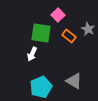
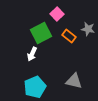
pink square: moved 1 px left, 1 px up
gray star: rotated 16 degrees counterclockwise
green square: rotated 35 degrees counterclockwise
gray triangle: rotated 18 degrees counterclockwise
cyan pentagon: moved 6 px left
